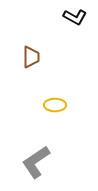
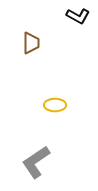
black L-shape: moved 3 px right, 1 px up
brown trapezoid: moved 14 px up
